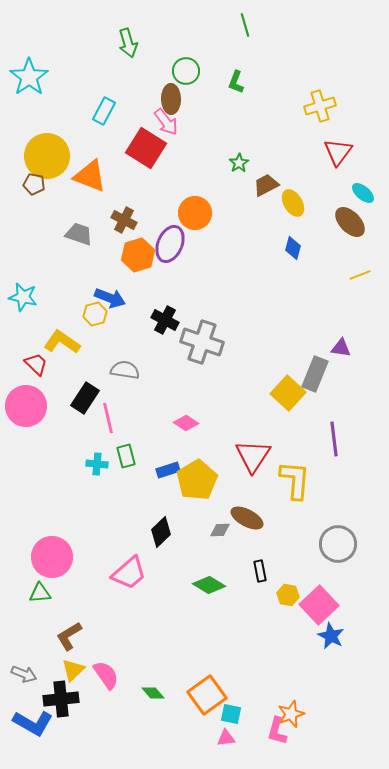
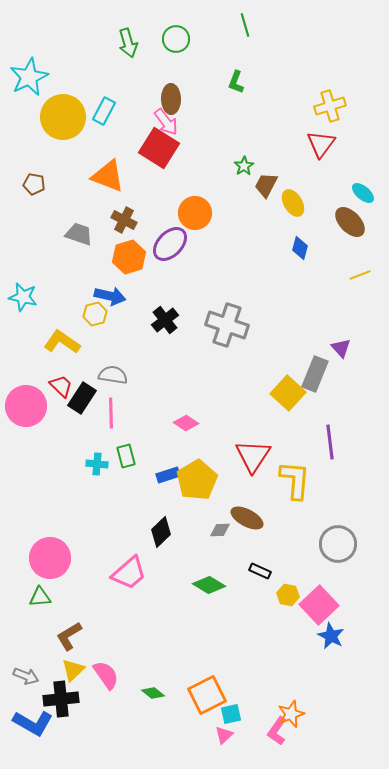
green circle at (186, 71): moved 10 px left, 32 px up
cyan star at (29, 77): rotated 9 degrees clockwise
yellow cross at (320, 106): moved 10 px right
red square at (146, 148): moved 13 px right
red triangle at (338, 152): moved 17 px left, 8 px up
yellow circle at (47, 156): moved 16 px right, 39 px up
green star at (239, 163): moved 5 px right, 3 px down
orange triangle at (90, 176): moved 18 px right
brown trapezoid at (266, 185): rotated 36 degrees counterclockwise
purple ellipse at (170, 244): rotated 21 degrees clockwise
blue diamond at (293, 248): moved 7 px right
orange hexagon at (138, 255): moved 9 px left, 2 px down
blue arrow at (110, 298): moved 2 px up; rotated 8 degrees counterclockwise
black cross at (165, 320): rotated 24 degrees clockwise
gray cross at (202, 342): moved 25 px right, 17 px up
purple triangle at (341, 348): rotated 40 degrees clockwise
red trapezoid at (36, 364): moved 25 px right, 22 px down
gray semicircle at (125, 370): moved 12 px left, 5 px down
black rectangle at (85, 398): moved 3 px left
pink line at (108, 418): moved 3 px right, 5 px up; rotated 12 degrees clockwise
purple line at (334, 439): moved 4 px left, 3 px down
blue rectangle at (168, 470): moved 5 px down
pink circle at (52, 557): moved 2 px left, 1 px down
black rectangle at (260, 571): rotated 55 degrees counterclockwise
green triangle at (40, 593): moved 4 px down
gray arrow at (24, 674): moved 2 px right, 2 px down
green diamond at (153, 693): rotated 10 degrees counterclockwise
orange square at (207, 695): rotated 9 degrees clockwise
cyan square at (231, 714): rotated 25 degrees counterclockwise
pink L-shape at (277, 731): rotated 20 degrees clockwise
pink triangle at (226, 738): moved 2 px left, 3 px up; rotated 36 degrees counterclockwise
